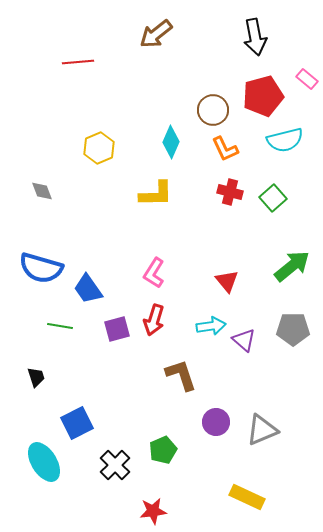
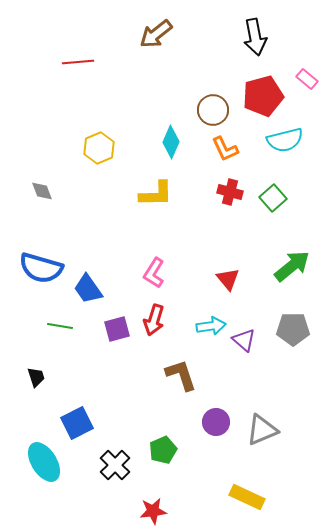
red triangle: moved 1 px right, 2 px up
